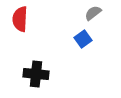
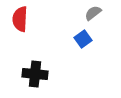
black cross: moved 1 px left
